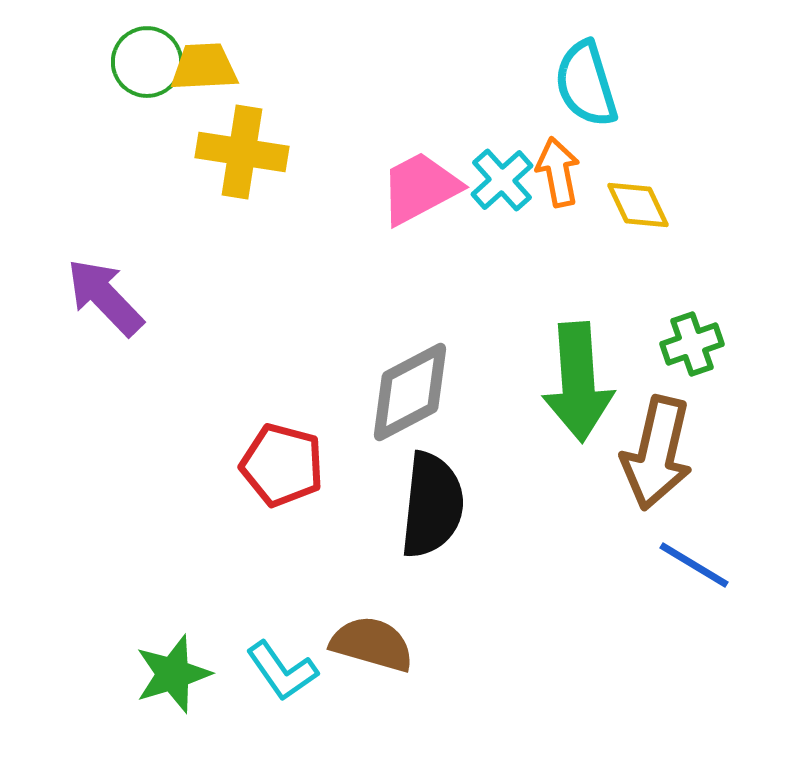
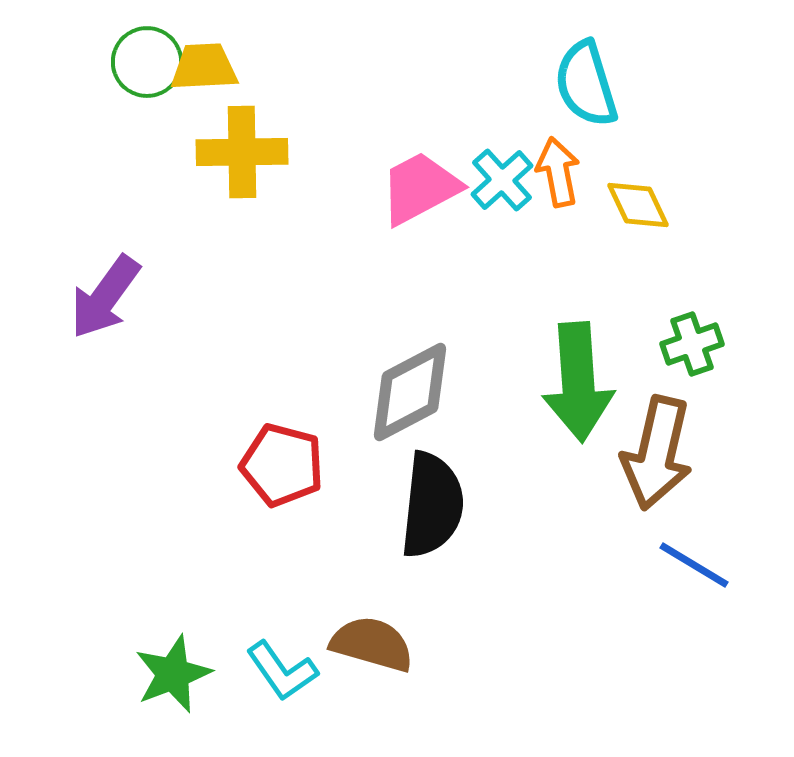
yellow cross: rotated 10 degrees counterclockwise
purple arrow: rotated 100 degrees counterclockwise
green star: rotated 4 degrees counterclockwise
